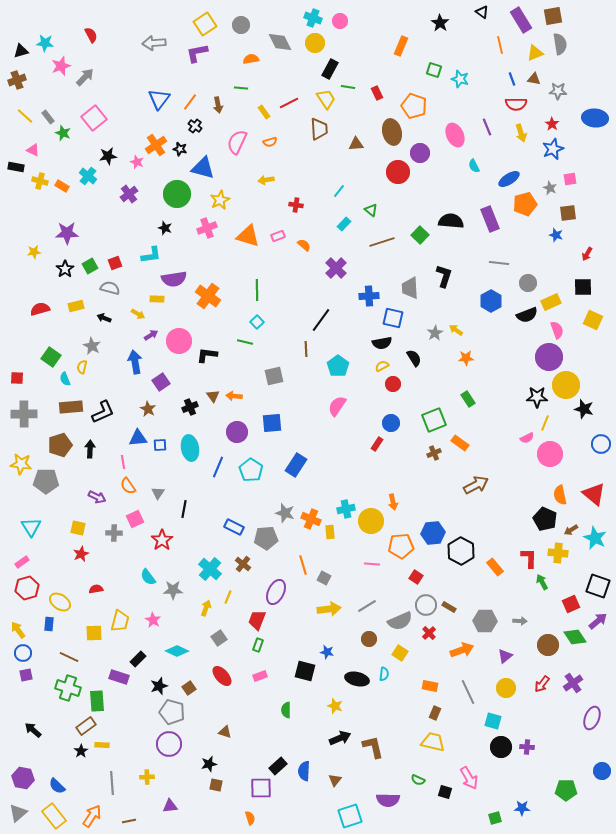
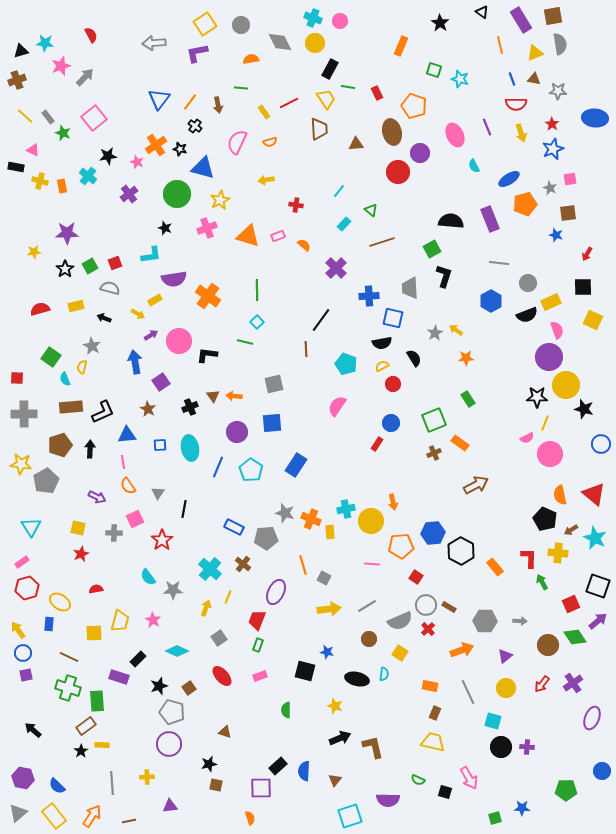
orange rectangle at (62, 186): rotated 48 degrees clockwise
green square at (420, 235): moved 12 px right, 14 px down; rotated 18 degrees clockwise
yellow rectangle at (157, 299): moved 2 px left, 1 px down; rotated 32 degrees counterclockwise
cyan pentagon at (338, 366): moved 8 px right, 2 px up; rotated 15 degrees counterclockwise
gray square at (274, 376): moved 8 px down
blue triangle at (138, 438): moved 11 px left, 3 px up
gray pentagon at (46, 481): rotated 30 degrees counterclockwise
red cross at (429, 633): moved 1 px left, 4 px up
